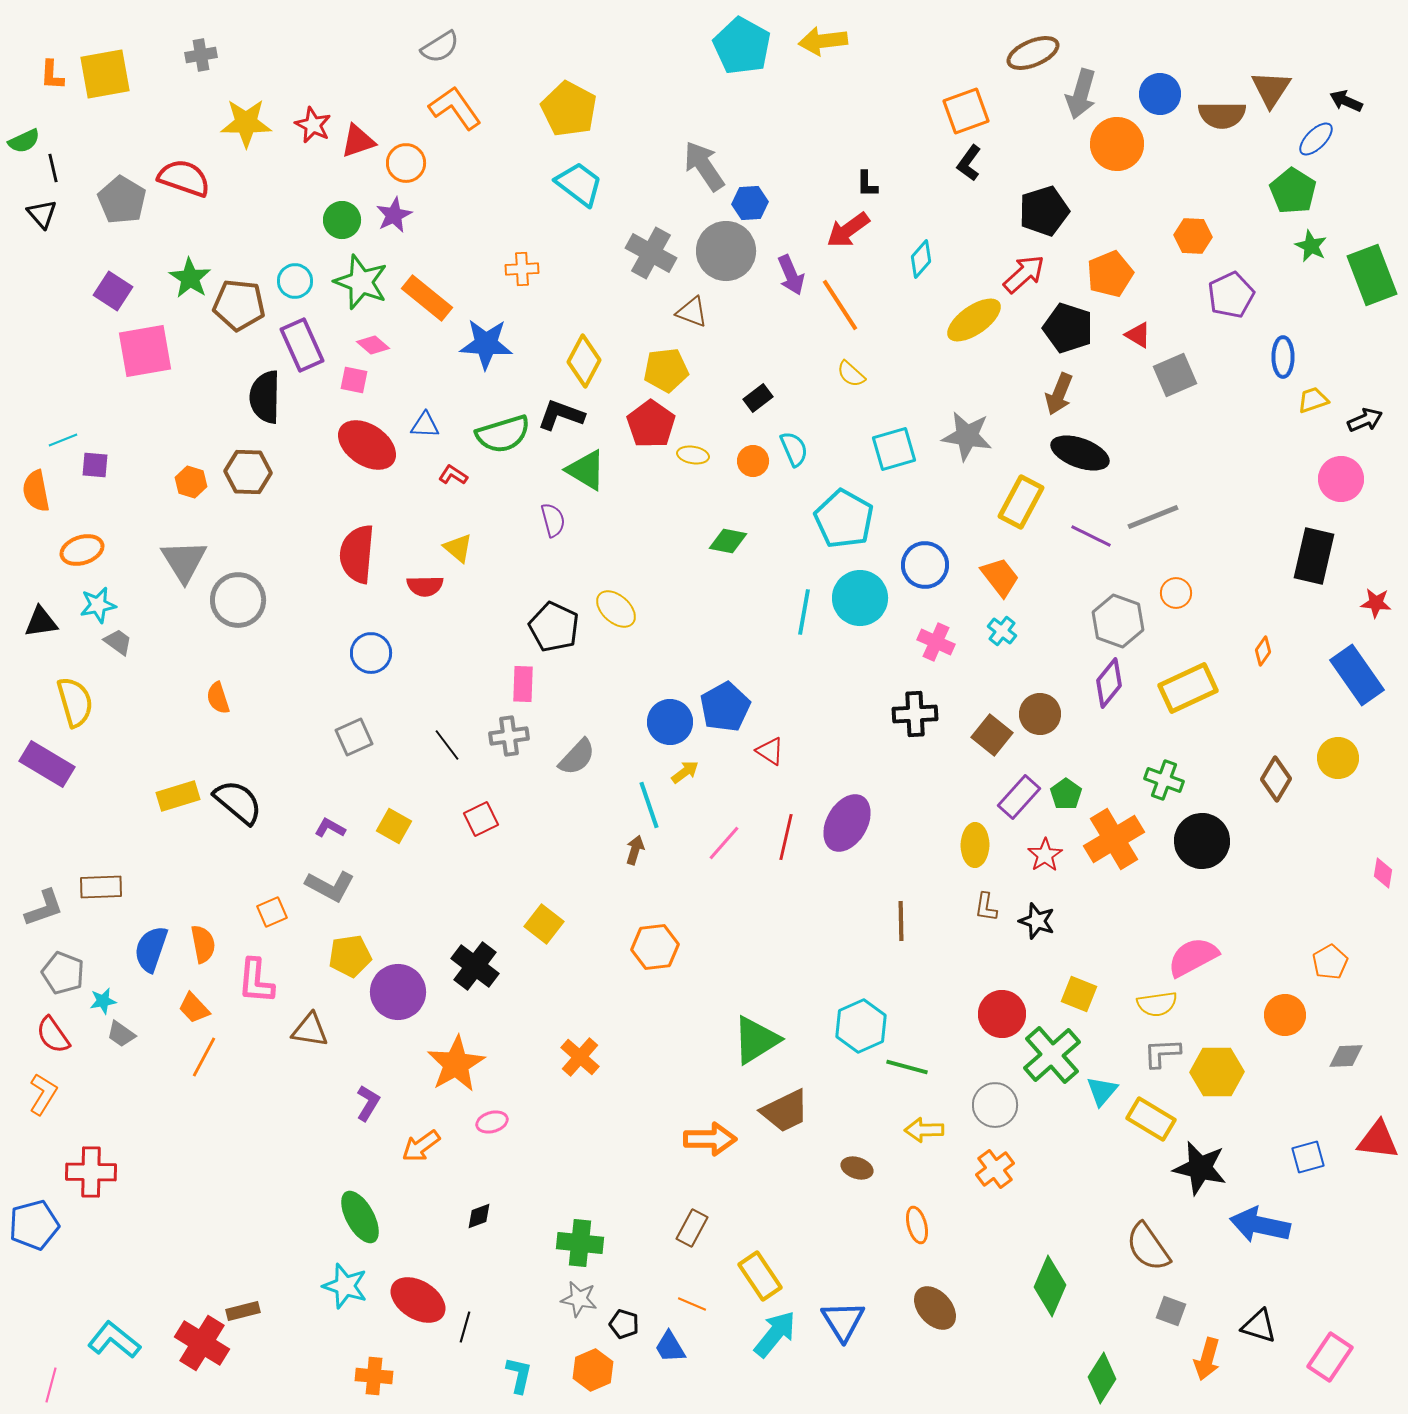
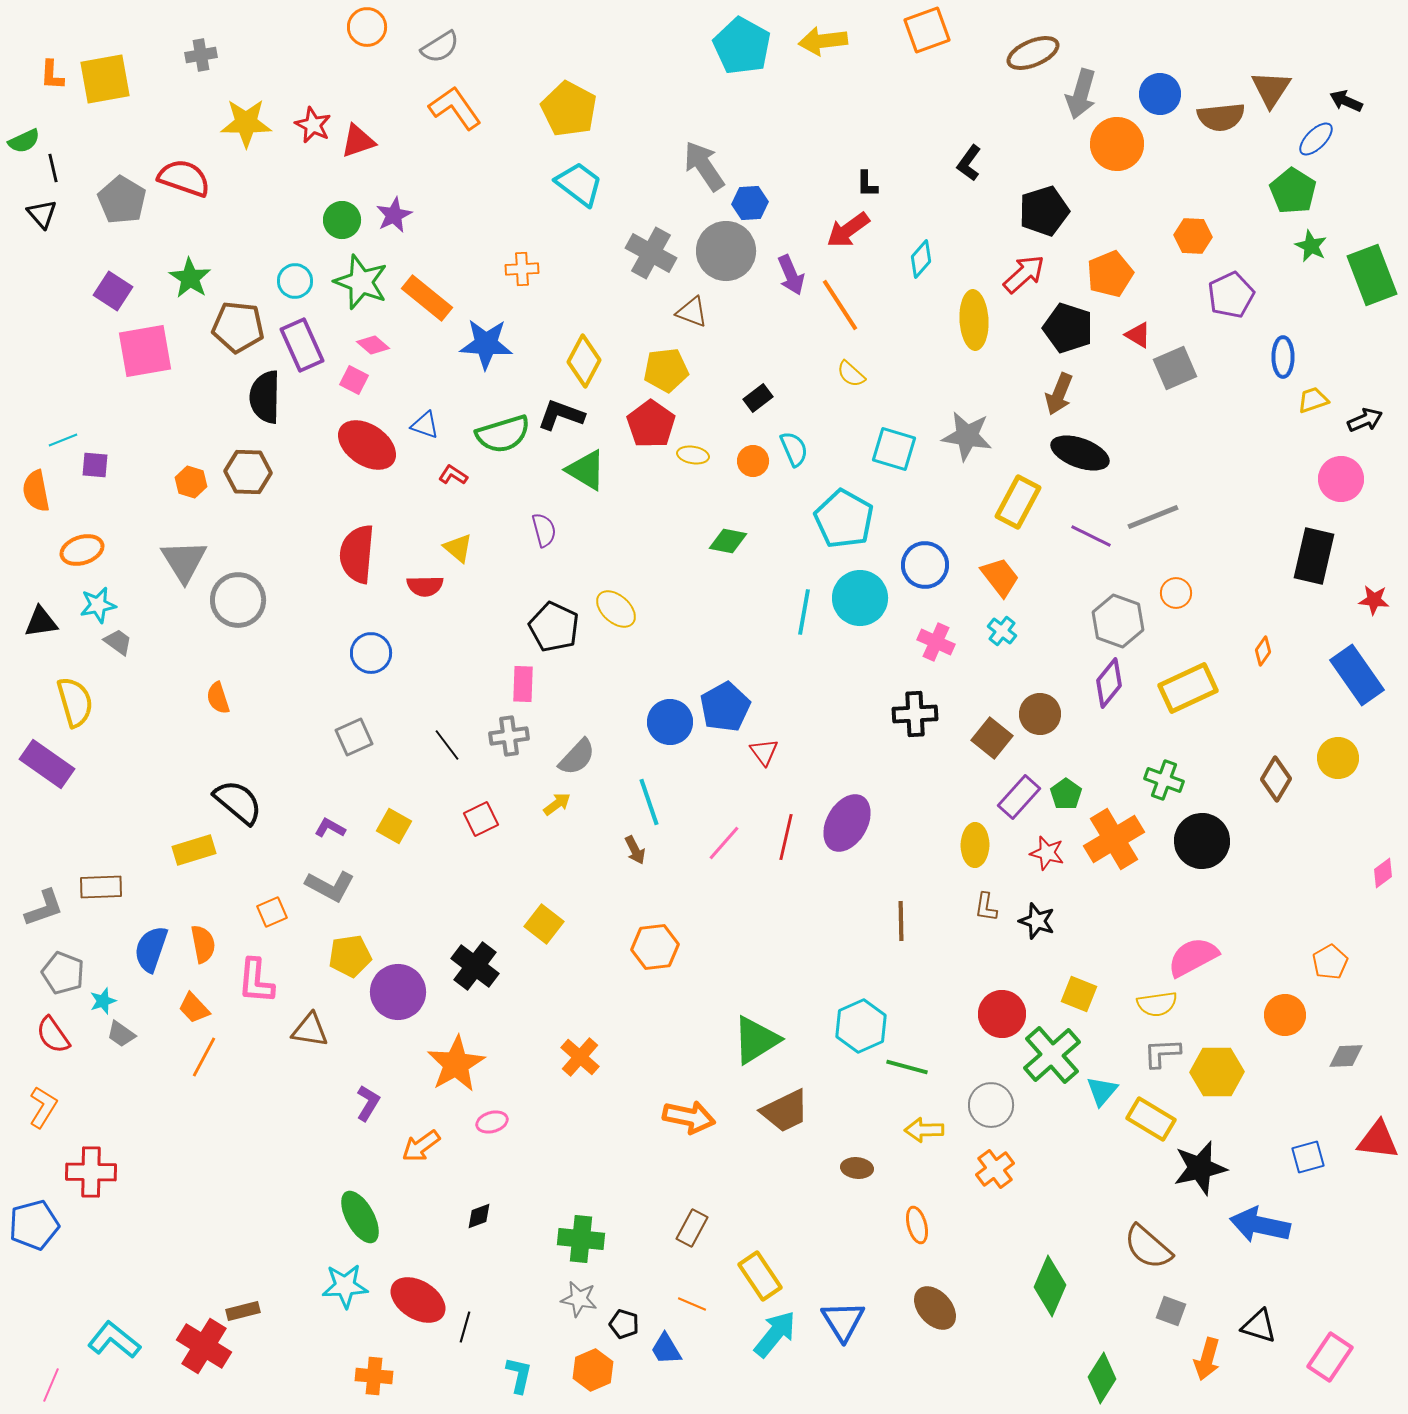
yellow square at (105, 74): moved 5 px down
orange square at (966, 111): moved 39 px left, 81 px up
brown semicircle at (1222, 115): moved 1 px left, 2 px down; rotated 6 degrees counterclockwise
orange circle at (406, 163): moved 39 px left, 136 px up
brown pentagon at (239, 305): moved 1 px left, 22 px down
yellow ellipse at (974, 320): rotated 58 degrees counterclockwise
gray square at (1175, 375): moved 7 px up
pink square at (354, 380): rotated 16 degrees clockwise
blue triangle at (425, 425): rotated 16 degrees clockwise
cyan square at (894, 449): rotated 33 degrees clockwise
yellow rectangle at (1021, 502): moved 3 px left
purple semicircle at (553, 520): moved 9 px left, 10 px down
red star at (1376, 603): moved 2 px left, 3 px up
brown square at (992, 735): moved 3 px down
red triangle at (770, 751): moved 6 px left, 1 px down; rotated 20 degrees clockwise
purple rectangle at (47, 764): rotated 4 degrees clockwise
yellow arrow at (685, 772): moved 128 px left, 32 px down
yellow rectangle at (178, 796): moved 16 px right, 54 px down
cyan line at (649, 805): moved 3 px up
brown arrow at (635, 850): rotated 136 degrees clockwise
red star at (1045, 855): moved 2 px right, 2 px up; rotated 24 degrees counterclockwise
pink diamond at (1383, 873): rotated 44 degrees clockwise
cyan star at (103, 1001): rotated 8 degrees counterclockwise
orange L-shape at (43, 1094): moved 13 px down
gray circle at (995, 1105): moved 4 px left
orange arrow at (710, 1139): moved 21 px left, 22 px up; rotated 12 degrees clockwise
brown ellipse at (857, 1168): rotated 12 degrees counterclockwise
black star at (1200, 1168): rotated 26 degrees counterclockwise
green cross at (580, 1243): moved 1 px right, 4 px up
brown semicircle at (1148, 1247): rotated 14 degrees counterclockwise
cyan star at (345, 1286): rotated 21 degrees counterclockwise
red cross at (202, 1343): moved 2 px right, 3 px down
blue trapezoid at (670, 1347): moved 4 px left, 2 px down
pink line at (51, 1385): rotated 8 degrees clockwise
